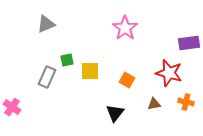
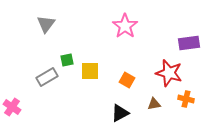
gray triangle: rotated 30 degrees counterclockwise
pink star: moved 2 px up
gray rectangle: rotated 35 degrees clockwise
orange cross: moved 3 px up
black triangle: moved 5 px right; rotated 24 degrees clockwise
